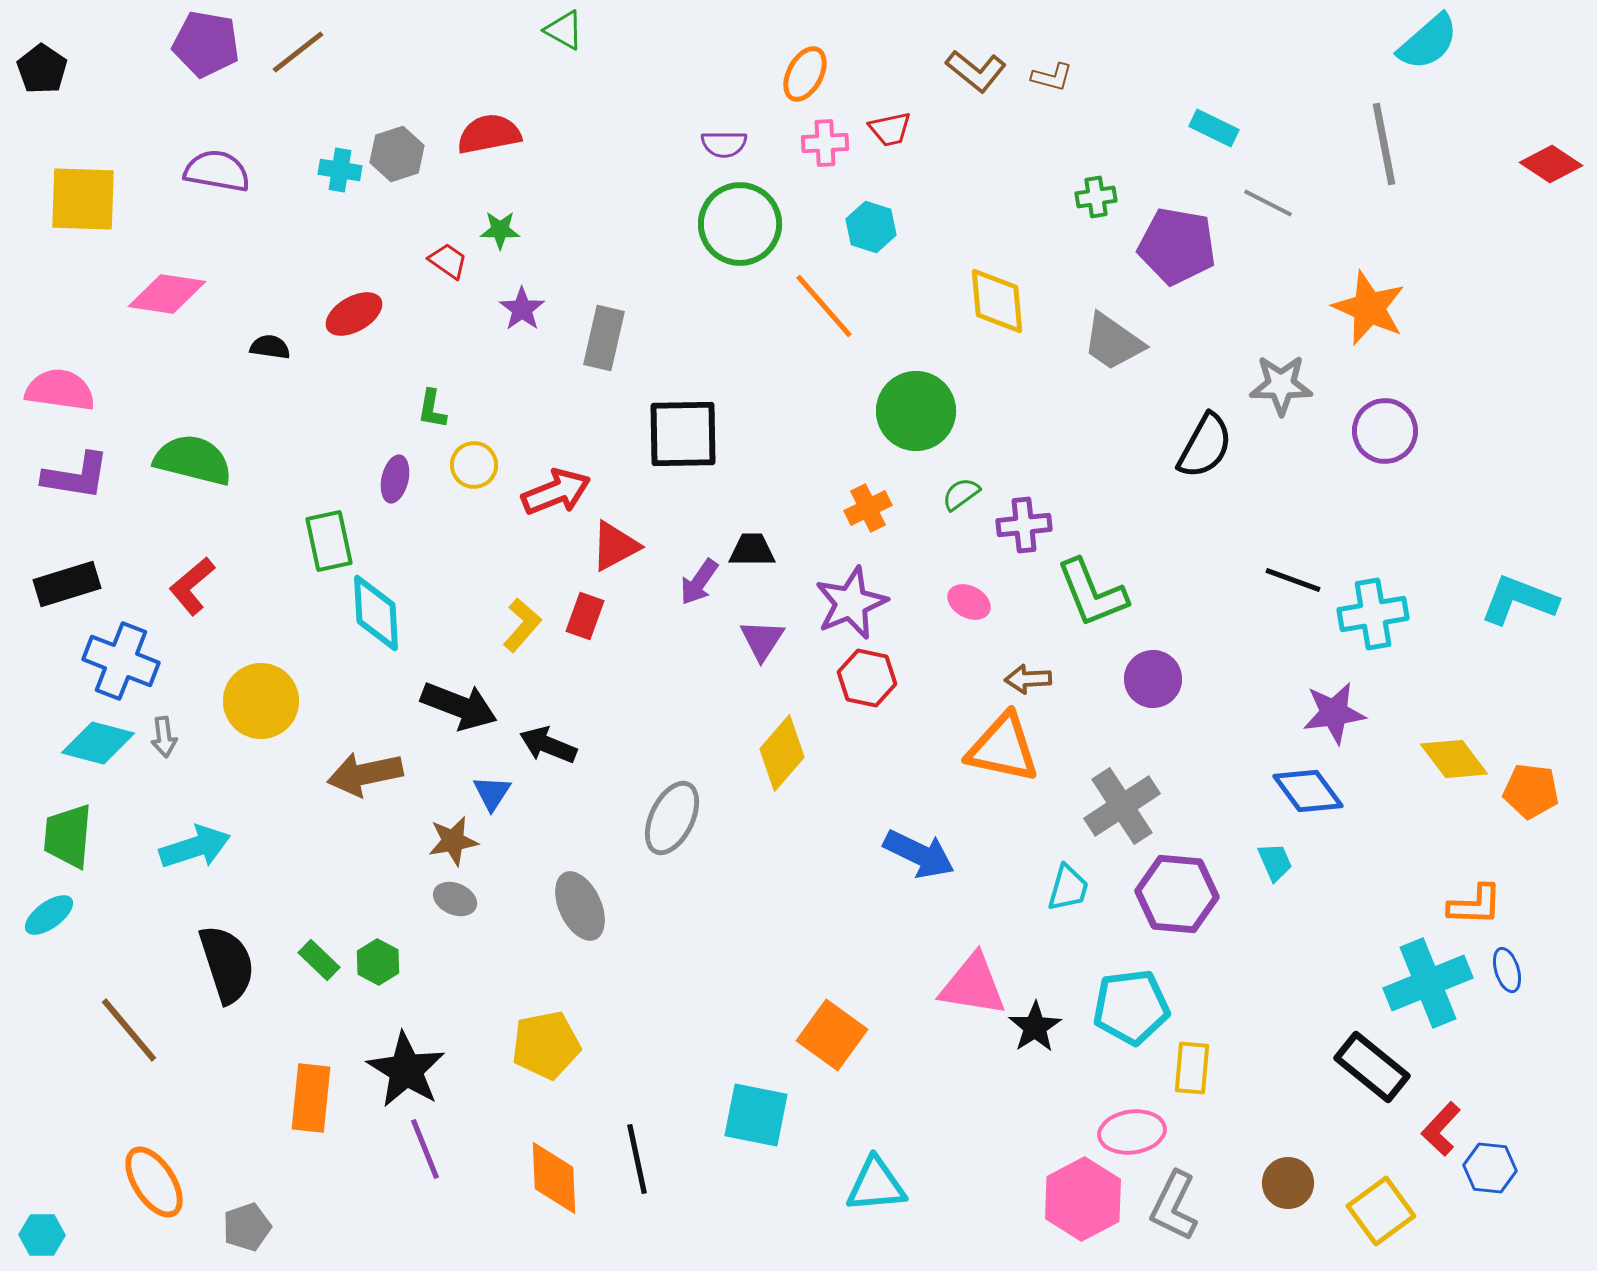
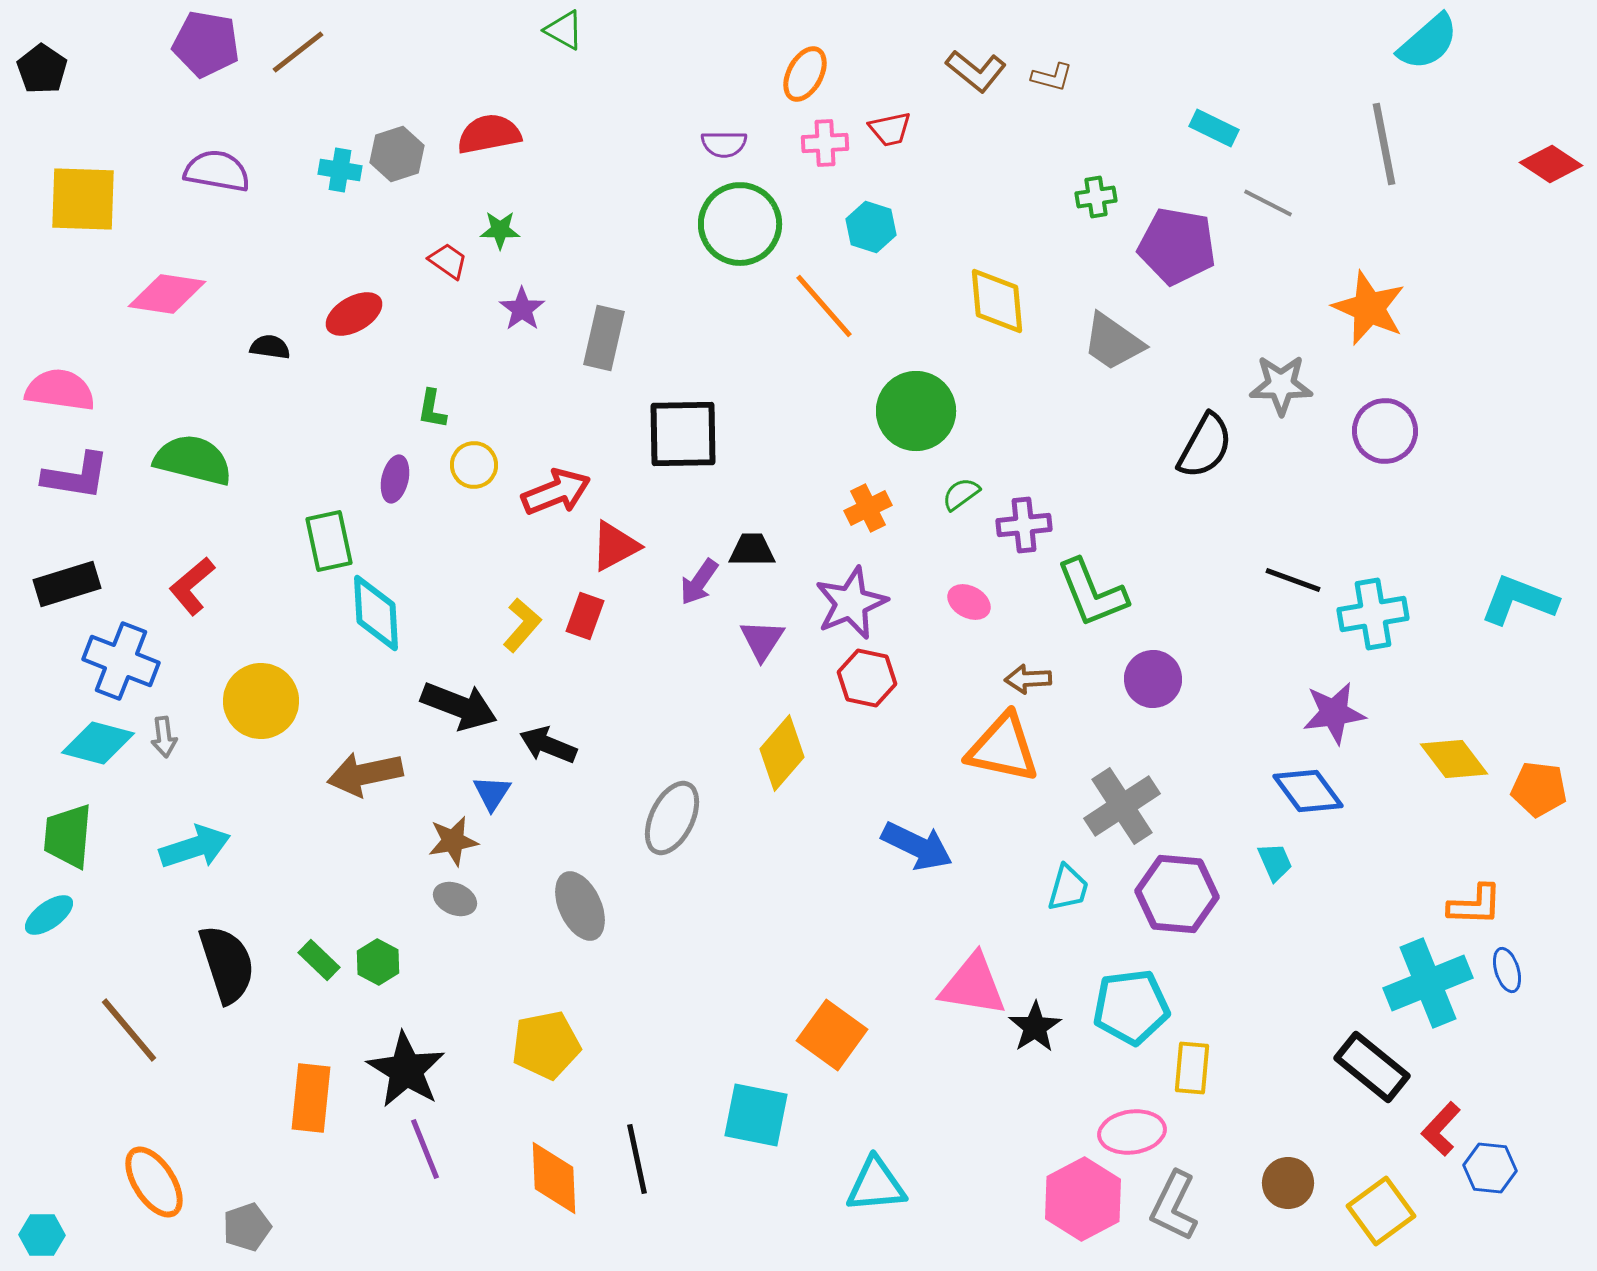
orange pentagon at (1531, 791): moved 8 px right, 2 px up
blue arrow at (919, 854): moved 2 px left, 8 px up
